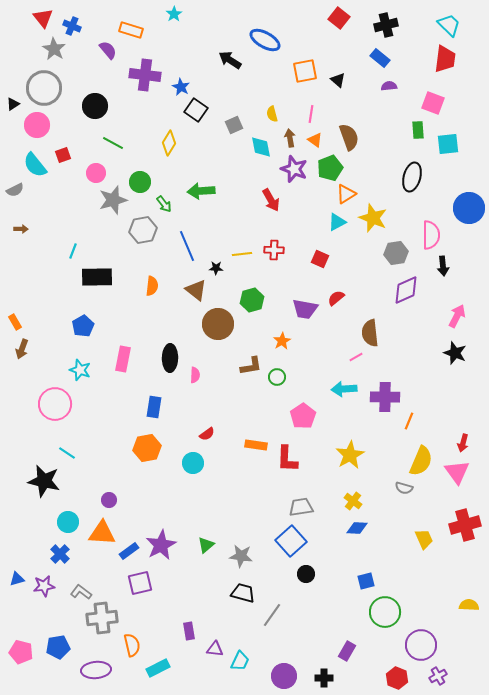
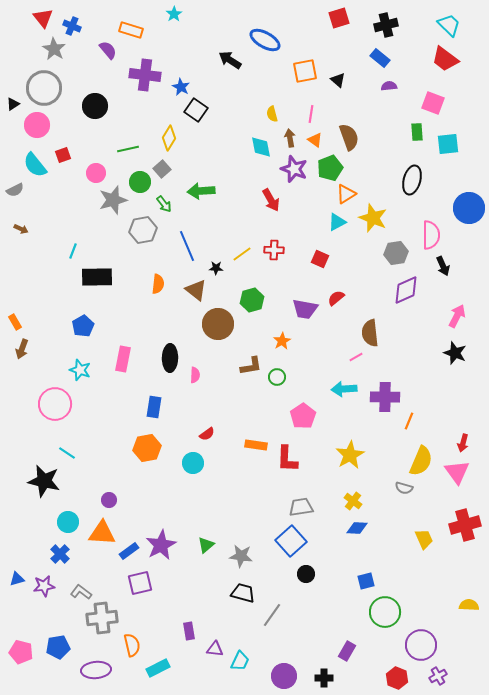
red square at (339, 18): rotated 35 degrees clockwise
red trapezoid at (445, 59): rotated 120 degrees clockwise
gray square at (234, 125): moved 72 px left, 44 px down; rotated 18 degrees counterclockwise
green rectangle at (418, 130): moved 1 px left, 2 px down
green line at (113, 143): moved 15 px right, 6 px down; rotated 40 degrees counterclockwise
yellow diamond at (169, 143): moved 5 px up
black ellipse at (412, 177): moved 3 px down
brown arrow at (21, 229): rotated 24 degrees clockwise
yellow line at (242, 254): rotated 30 degrees counterclockwise
black arrow at (443, 266): rotated 18 degrees counterclockwise
orange semicircle at (152, 286): moved 6 px right, 2 px up
